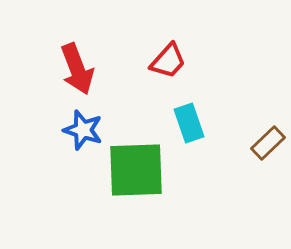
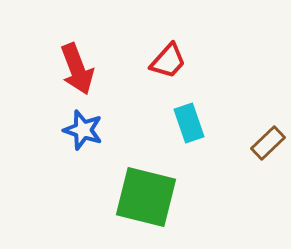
green square: moved 10 px right, 27 px down; rotated 16 degrees clockwise
